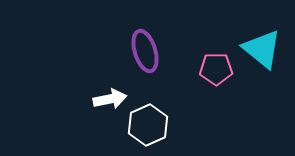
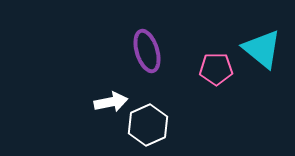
purple ellipse: moved 2 px right
white arrow: moved 1 px right, 3 px down
